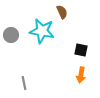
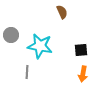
cyan star: moved 2 px left, 15 px down
black square: rotated 16 degrees counterclockwise
orange arrow: moved 2 px right, 1 px up
gray line: moved 3 px right, 11 px up; rotated 16 degrees clockwise
